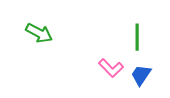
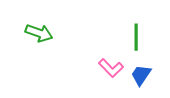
green arrow: rotated 8 degrees counterclockwise
green line: moved 1 px left
